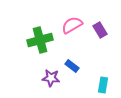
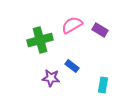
purple rectangle: rotated 28 degrees counterclockwise
